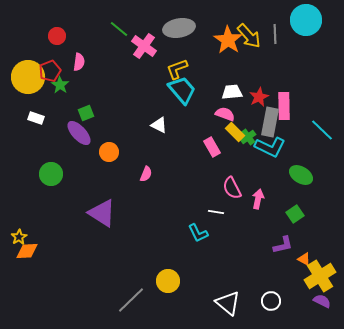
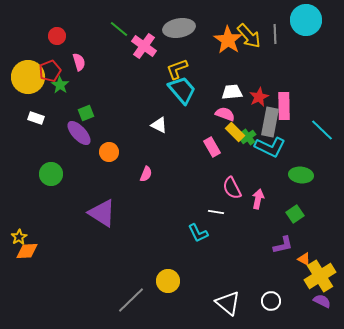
pink semicircle at (79, 62): rotated 24 degrees counterclockwise
green ellipse at (301, 175): rotated 25 degrees counterclockwise
